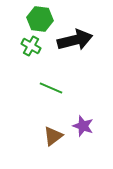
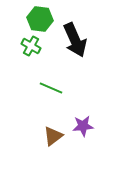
black arrow: rotated 80 degrees clockwise
purple star: rotated 25 degrees counterclockwise
